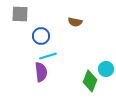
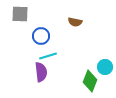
cyan circle: moved 1 px left, 2 px up
